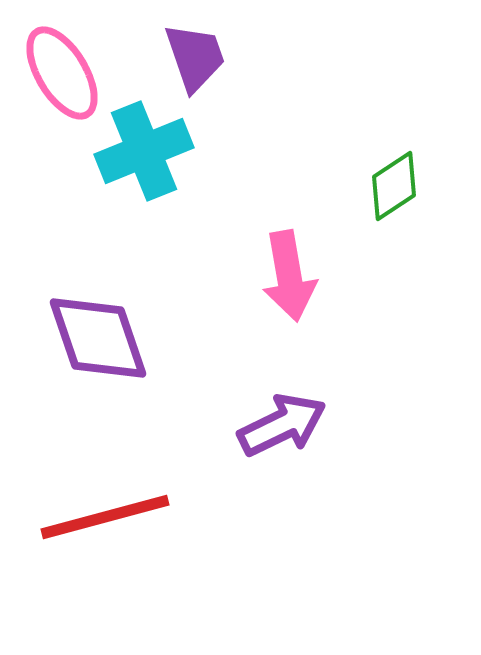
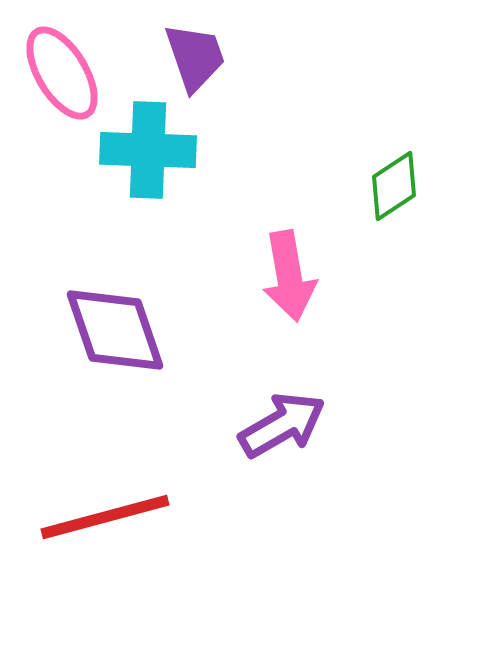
cyan cross: moved 4 px right, 1 px up; rotated 24 degrees clockwise
purple diamond: moved 17 px right, 8 px up
purple arrow: rotated 4 degrees counterclockwise
